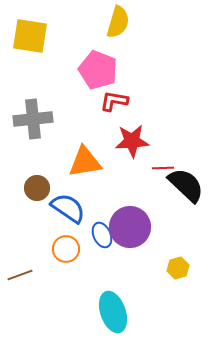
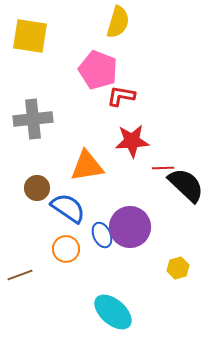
red L-shape: moved 7 px right, 5 px up
orange triangle: moved 2 px right, 4 px down
cyan ellipse: rotated 30 degrees counterclockwise
